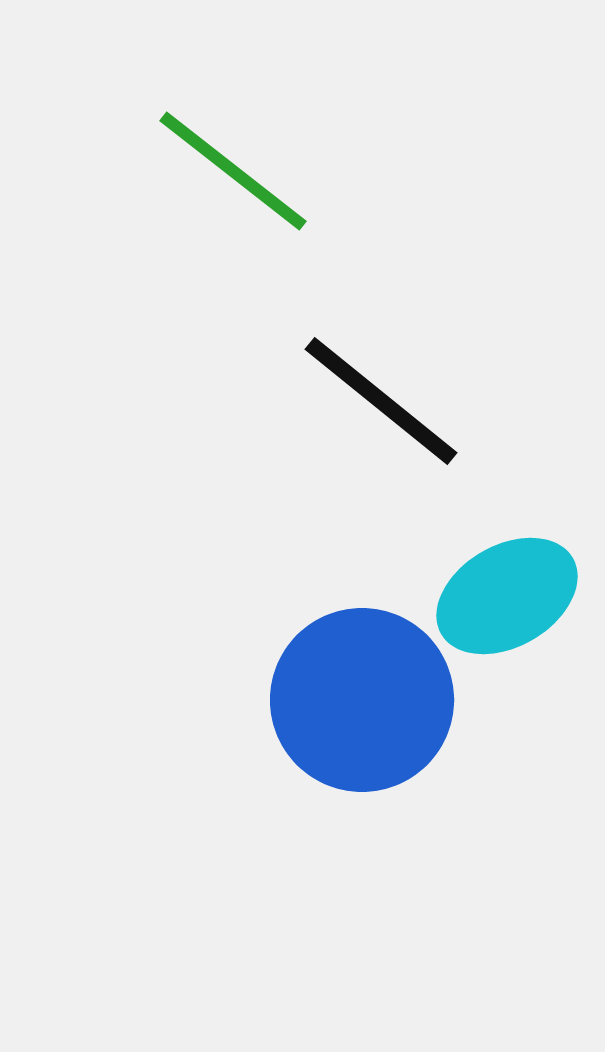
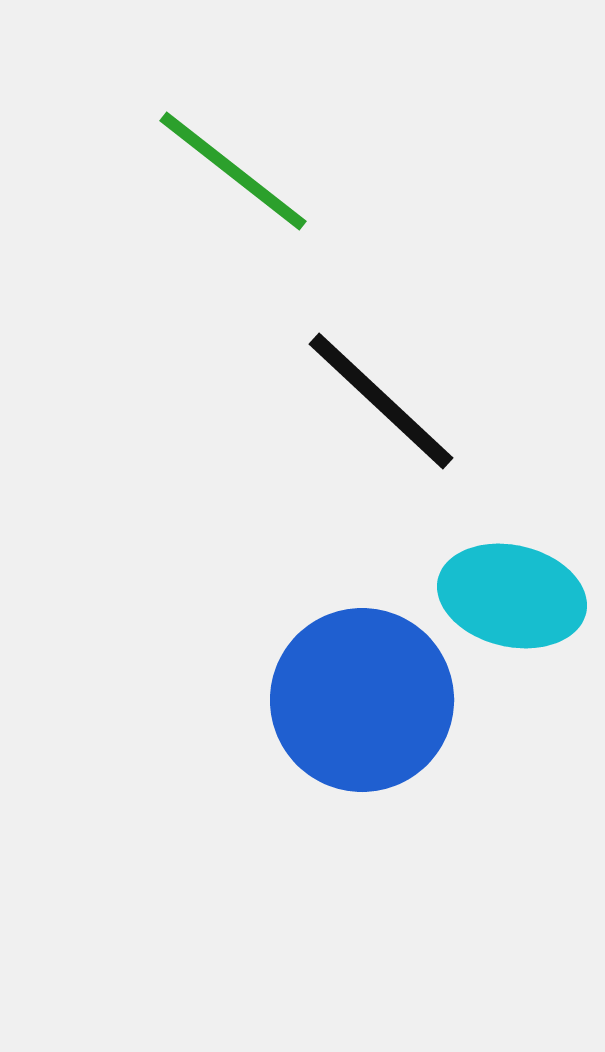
black line: rotated 4 degrees clockwise
cyan ellipse: moved 5 px right; rotated 43 degrees clockwise
